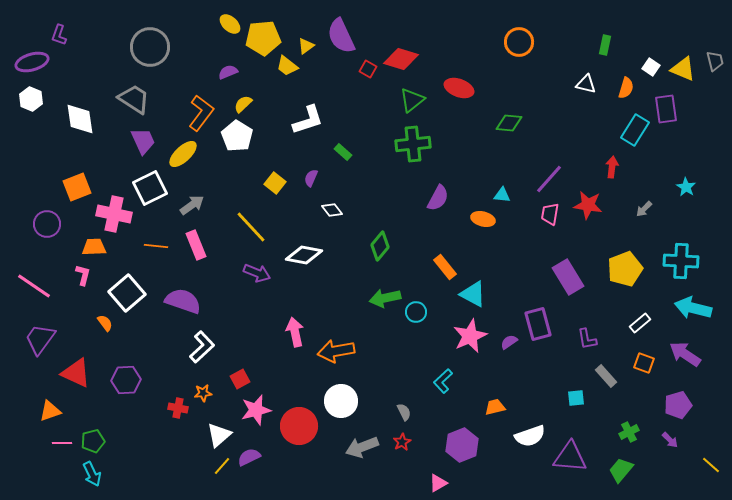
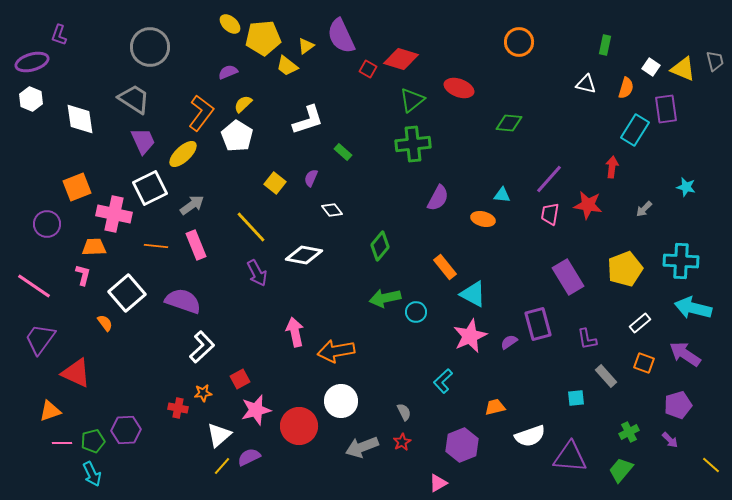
cyan star at (686, 187): rotated 18 degrees counterclockwise
purple arrow at (257, 273): rotated 40 degrees clockwise
purple hexagon at (126, 380): moved 50 px down
